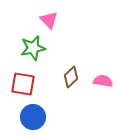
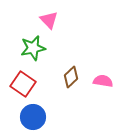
red square: rotated 25 degrees clockwise
